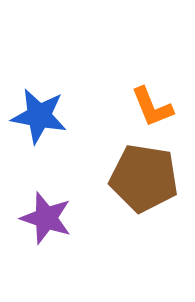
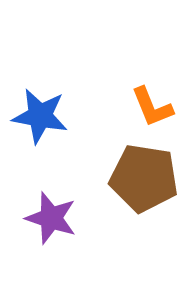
blue star: moved 1 px right
purple star: moved 5 px right
